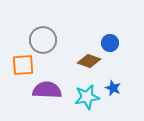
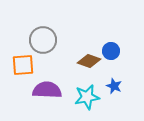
blue circle: moved 1 px right, 8 px down
blue star: moved 1 px right, 2 px up
